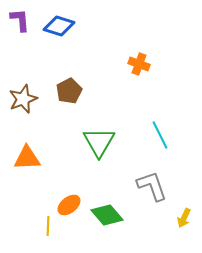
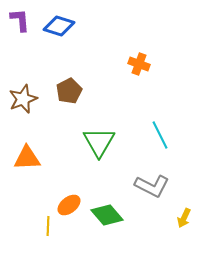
gray L-shape: rotated 136 degrees clockwise
